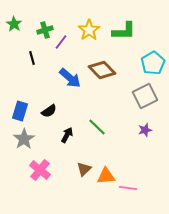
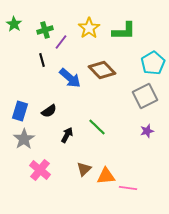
yellow star: moved 2 px up
black line: moved 10 px right, 2 px down
purple star: moved 2 px right, 1 px down
